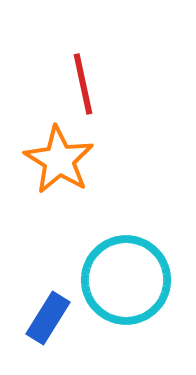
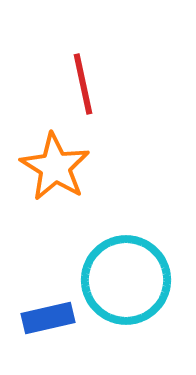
orange star: moved 4 px left, 7 px down
blue rectangle: rotated 45 degrees clockwise
